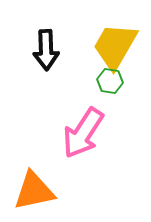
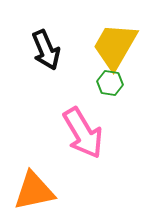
black arrow: rotated 21 degrees counterclockwise
green hexagon: moved 2 px down
pink arrow: rotated 64 degrees counterclockwise
